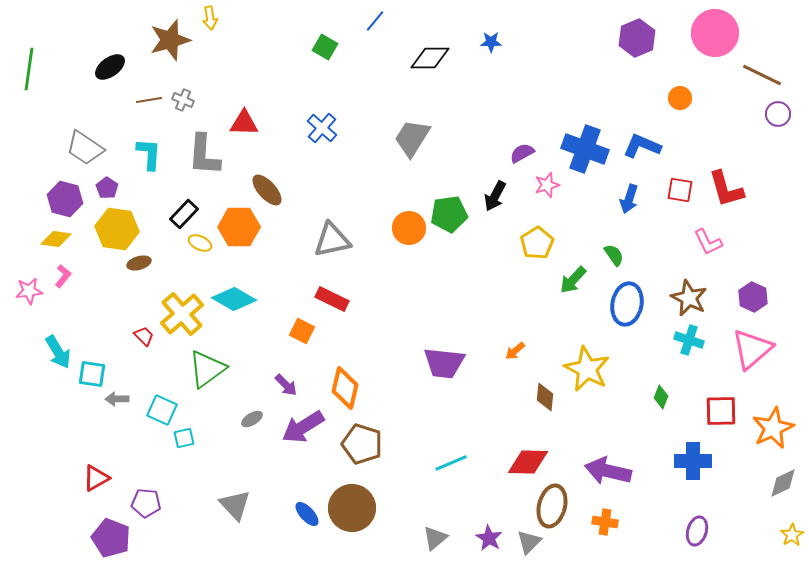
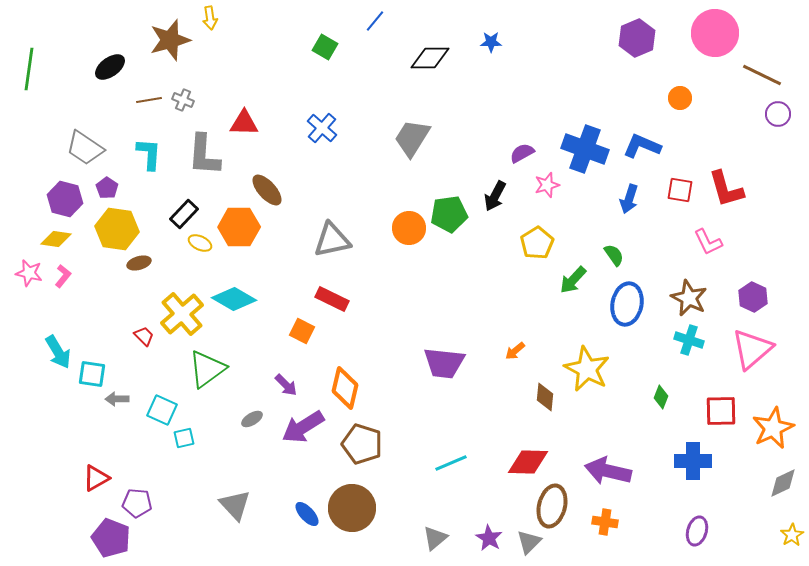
pink star at (29, 291): moved 18 px up; rotated 20 degrees clockwise
purple pentagon at (146, 503): moved 9 px left
